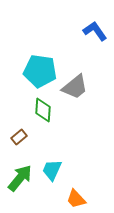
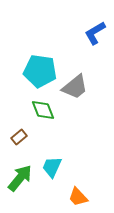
blue L-shape: moved 2 px down; rotated 85 degrees counterclockwise
green diamond: rotated 25 degrees counterclockwise
cyan trapezoid: moved 3 px up
orange trapezoid: moved 2 px right, 2 px up
